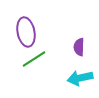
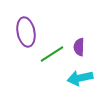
green line: moved 18 px right, 5 px up
